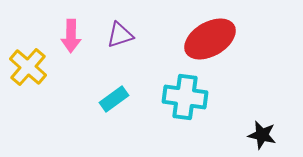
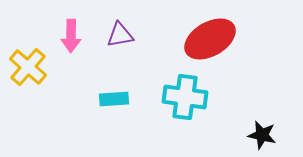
purple triangle: rotated 8 degrees clockwise
cyan rectangle: rotated 32 degrees clockwise
